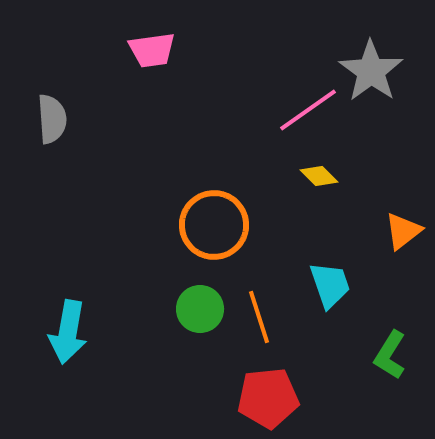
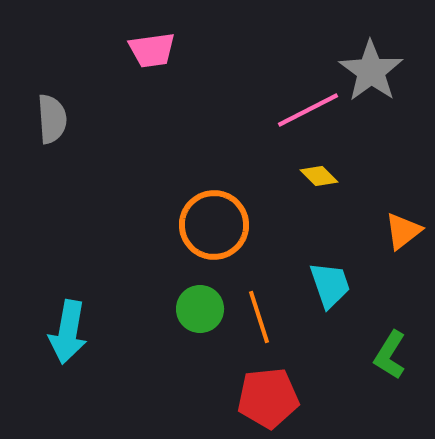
pink line: rotated 8 degrees clockwise
